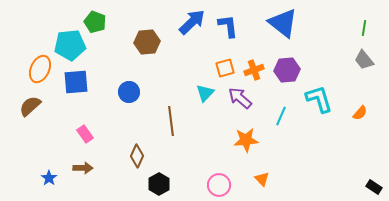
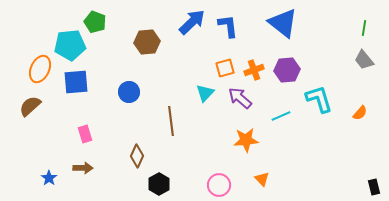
cyan line: rotated 42 degrees clockwise
pink rectangle: rotated 18 degrees clockwise
black rectangle: rotated 42 degrees clockwise
